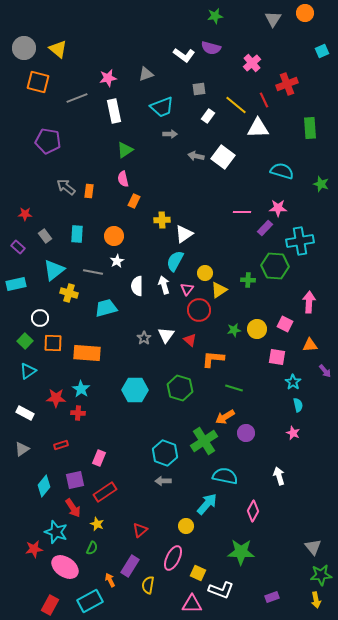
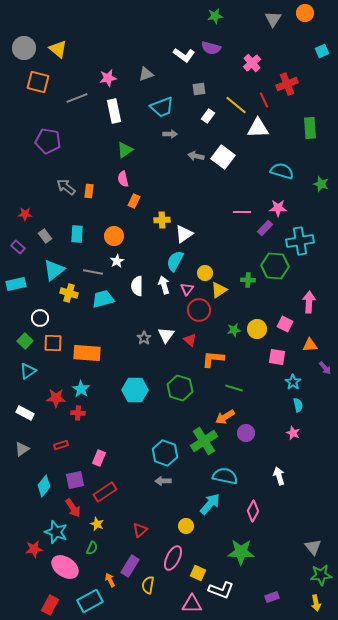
cyan trapezoid at (106, 308): moved 3 px left, 9 px up
purple arrow at (325, 371): moved 3 px up
cyan arrow at (207, 504): moved 3 px right
yellow arrow at (316, 600): moved 3 px down
